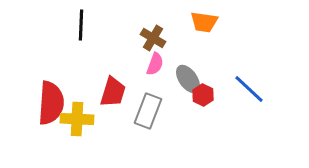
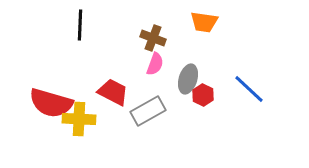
black line: moved 1 px left
brown cross: rotated 10 degrees counterclockwise
gray ellipse: rotated 52 degrees clockwise
red trapezoid: rotated 80 degrees counterclockwise
red semicircle: rotated 102 degrees clockwise
gray rectangle: rotated 40 degrees clockwise
yellow cross: moved 2 px right
